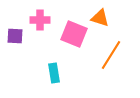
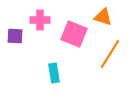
orange triangle: moved 3 px right, 1 px up
orange line: moved 1 px left, 1 px up
